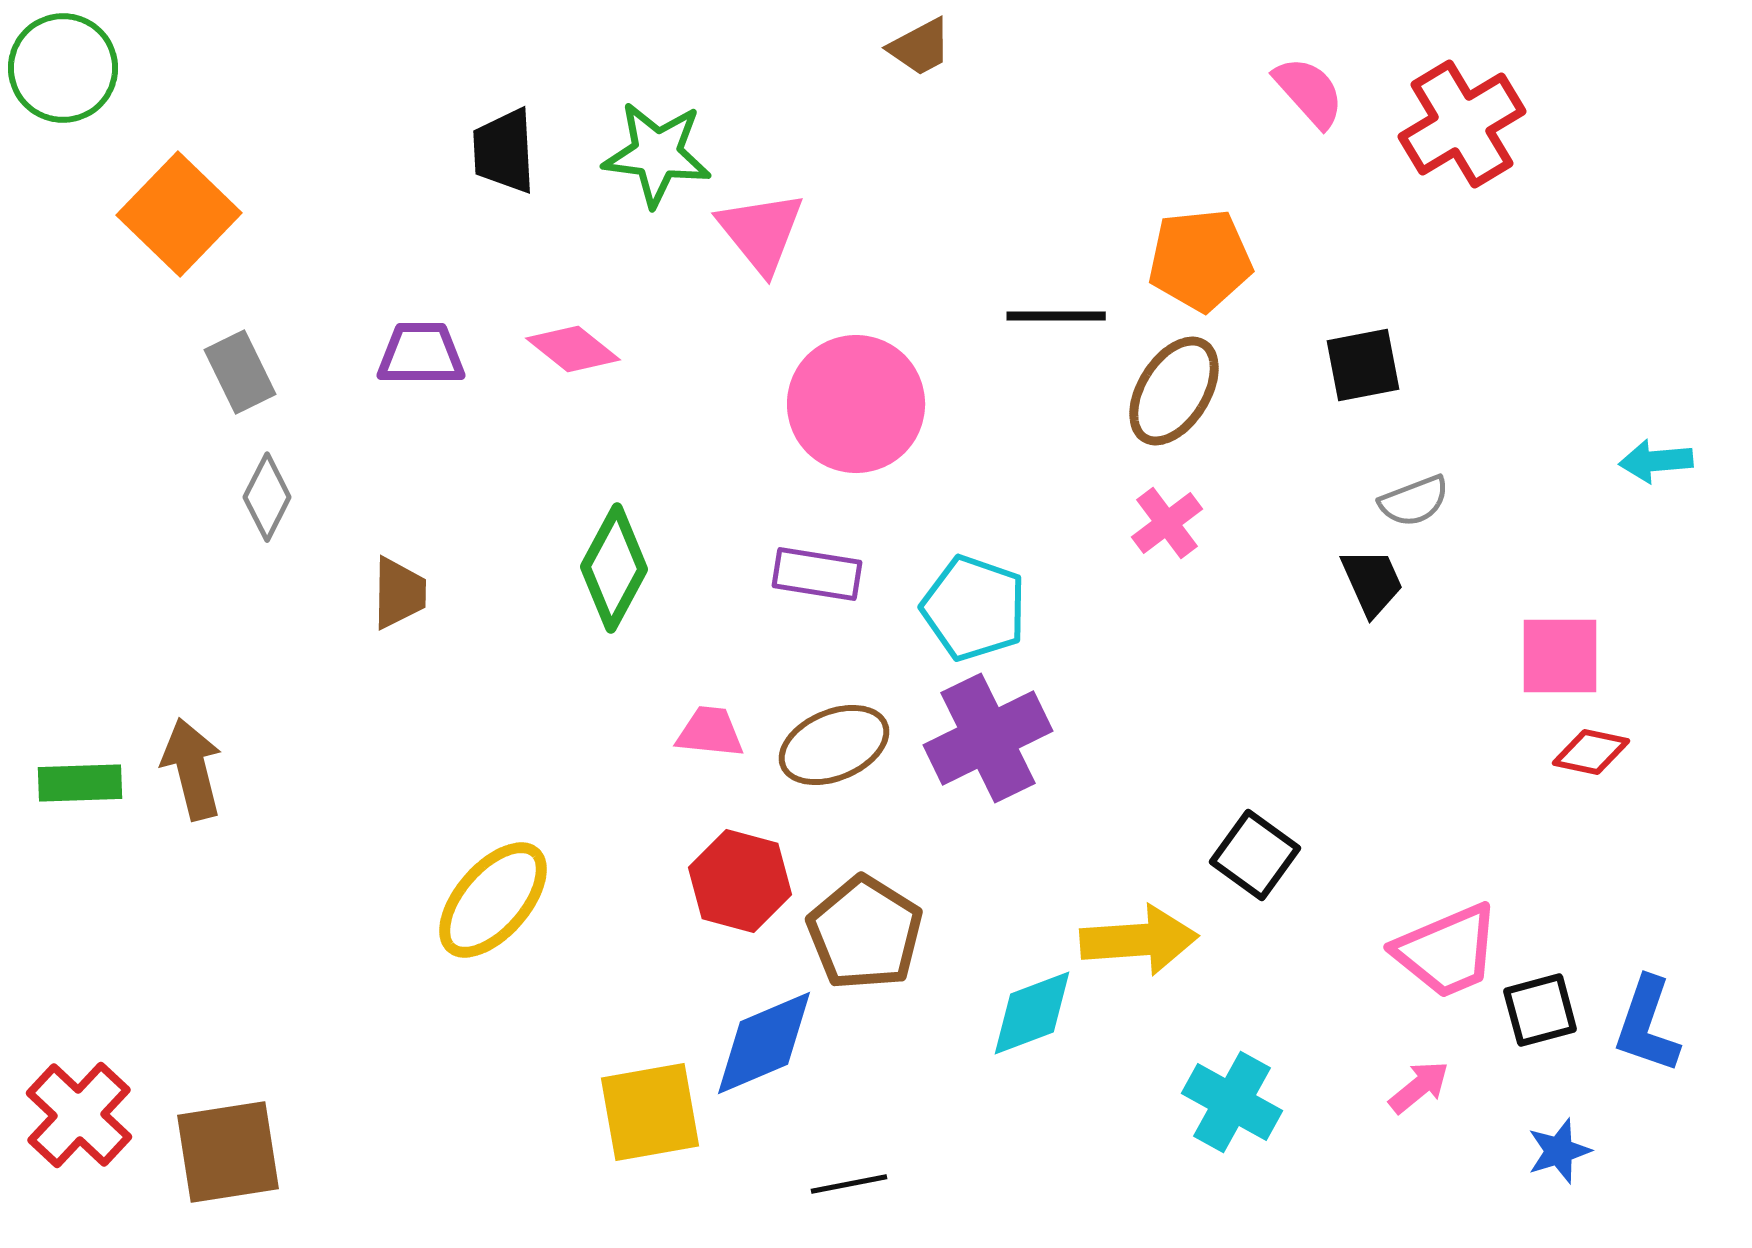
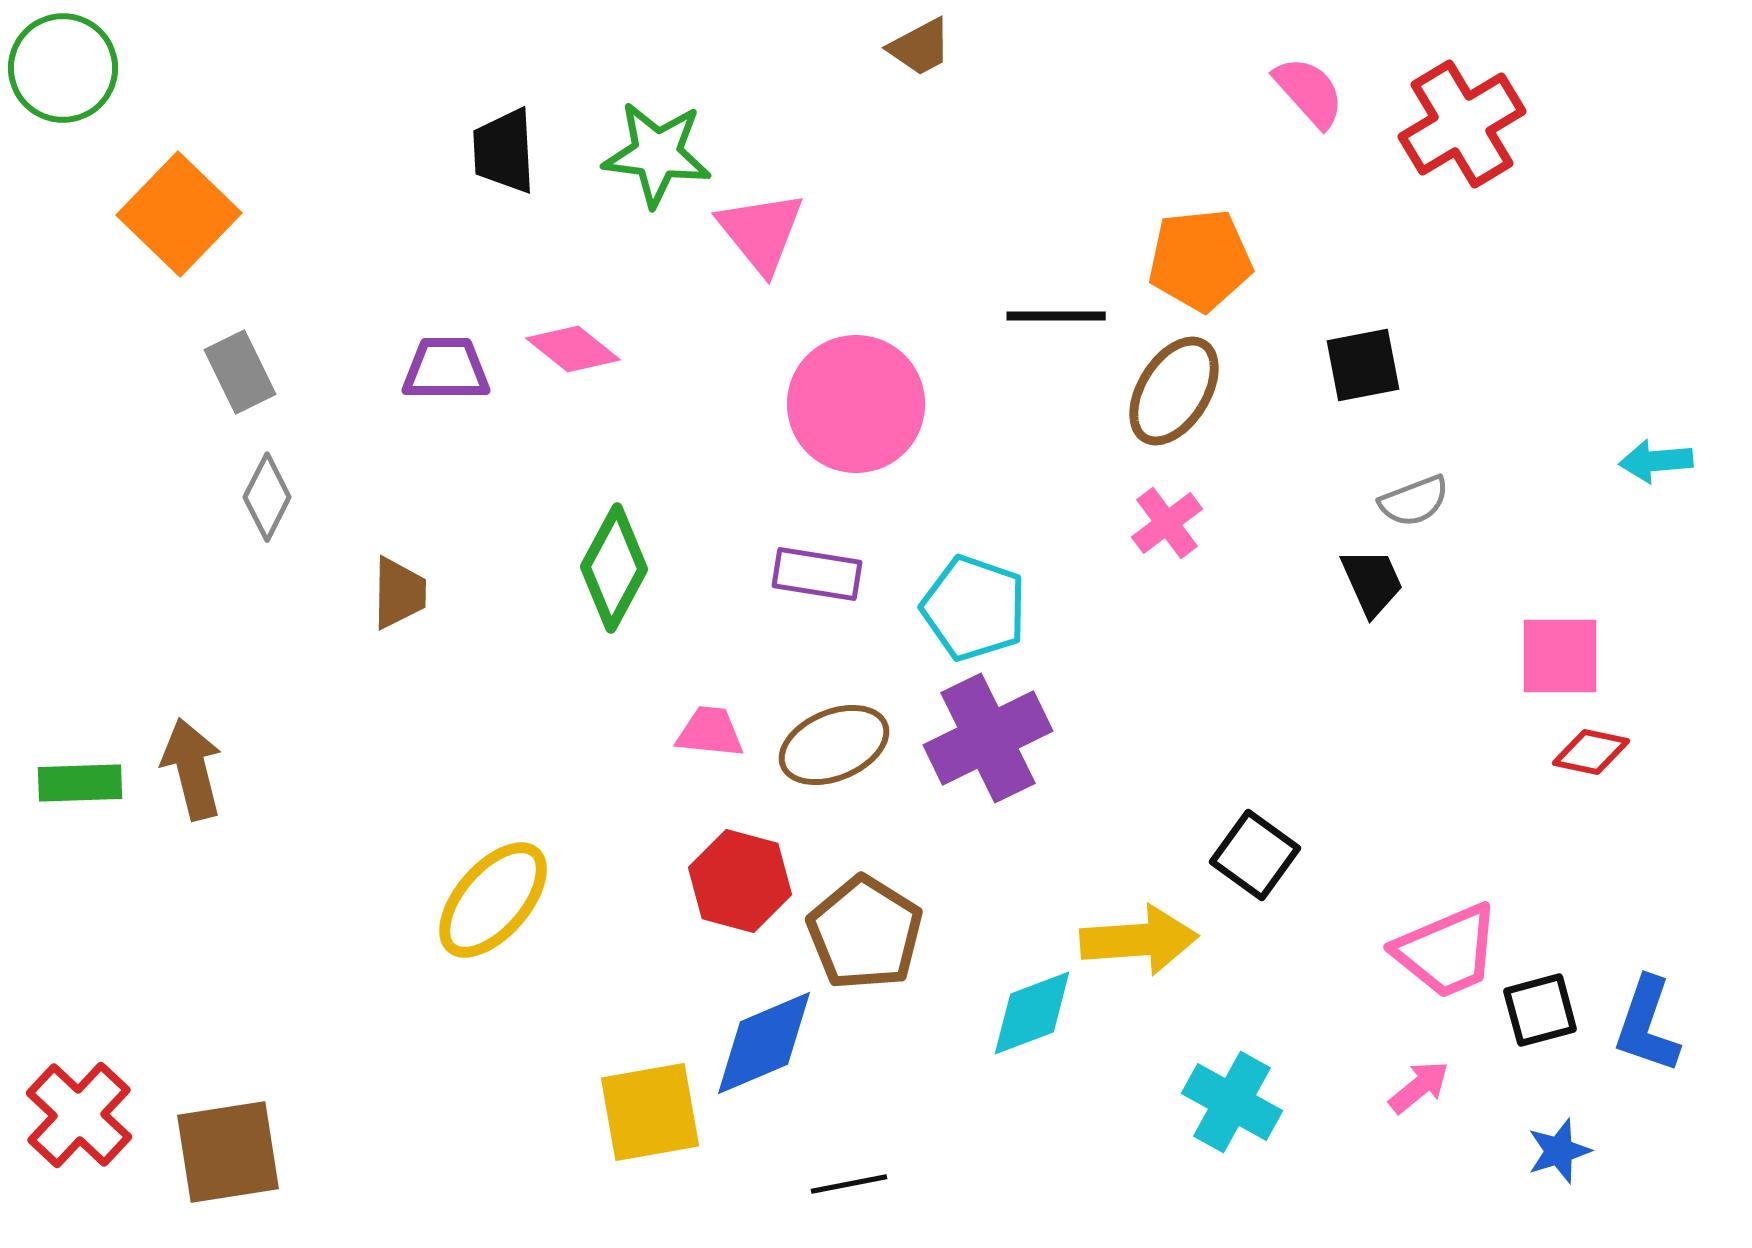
purple trapezoid at (421, 354): moved 25 px right, 15 px down
